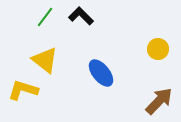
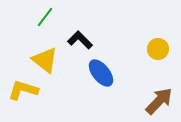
black L-shape: moved 1 px left, 24 px down
